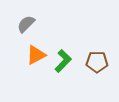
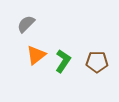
orange triangle: rotated 10 degrees counterclockwise
green L-shape: rotated 10 degrees counterclockwise
